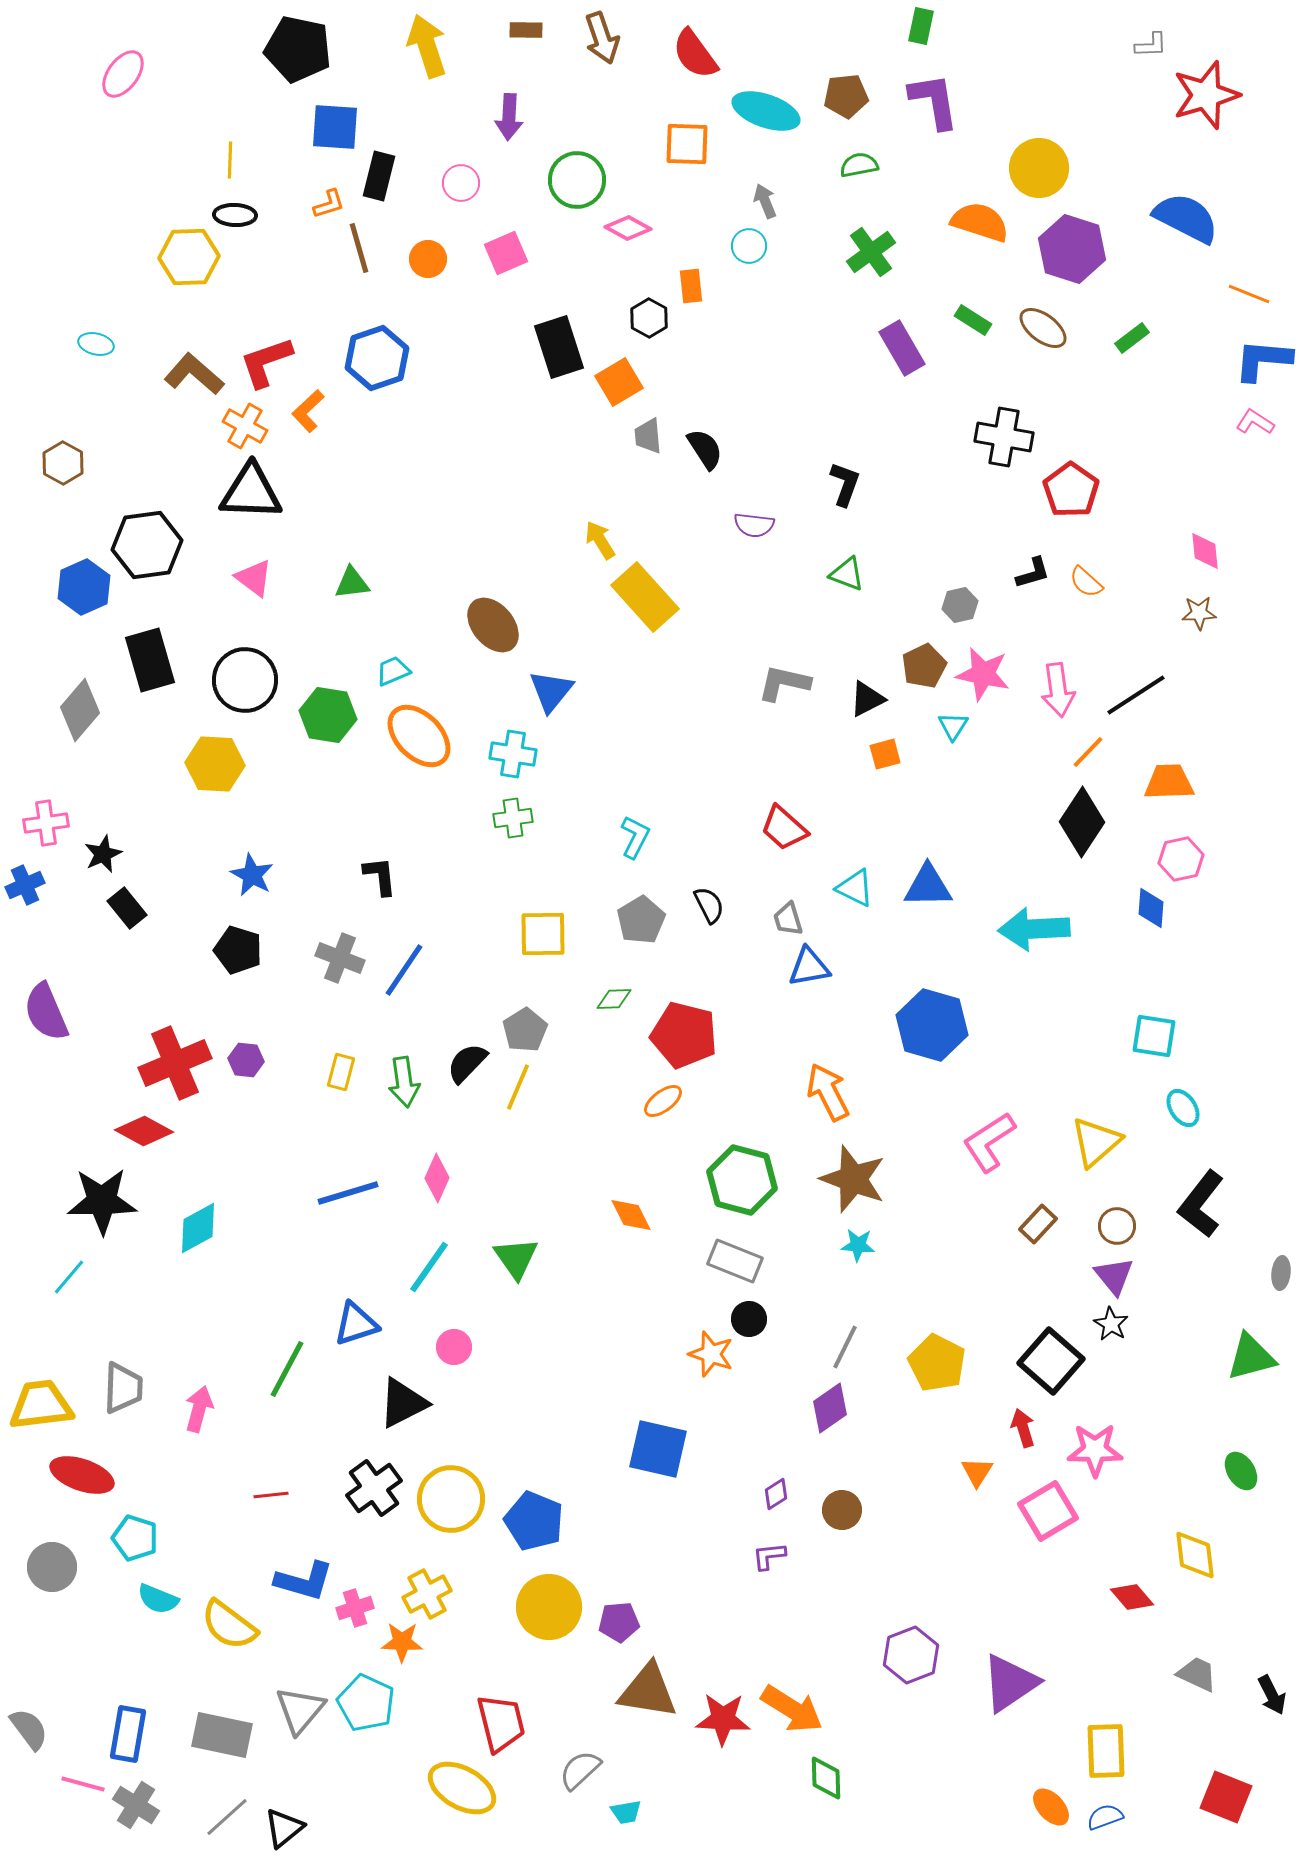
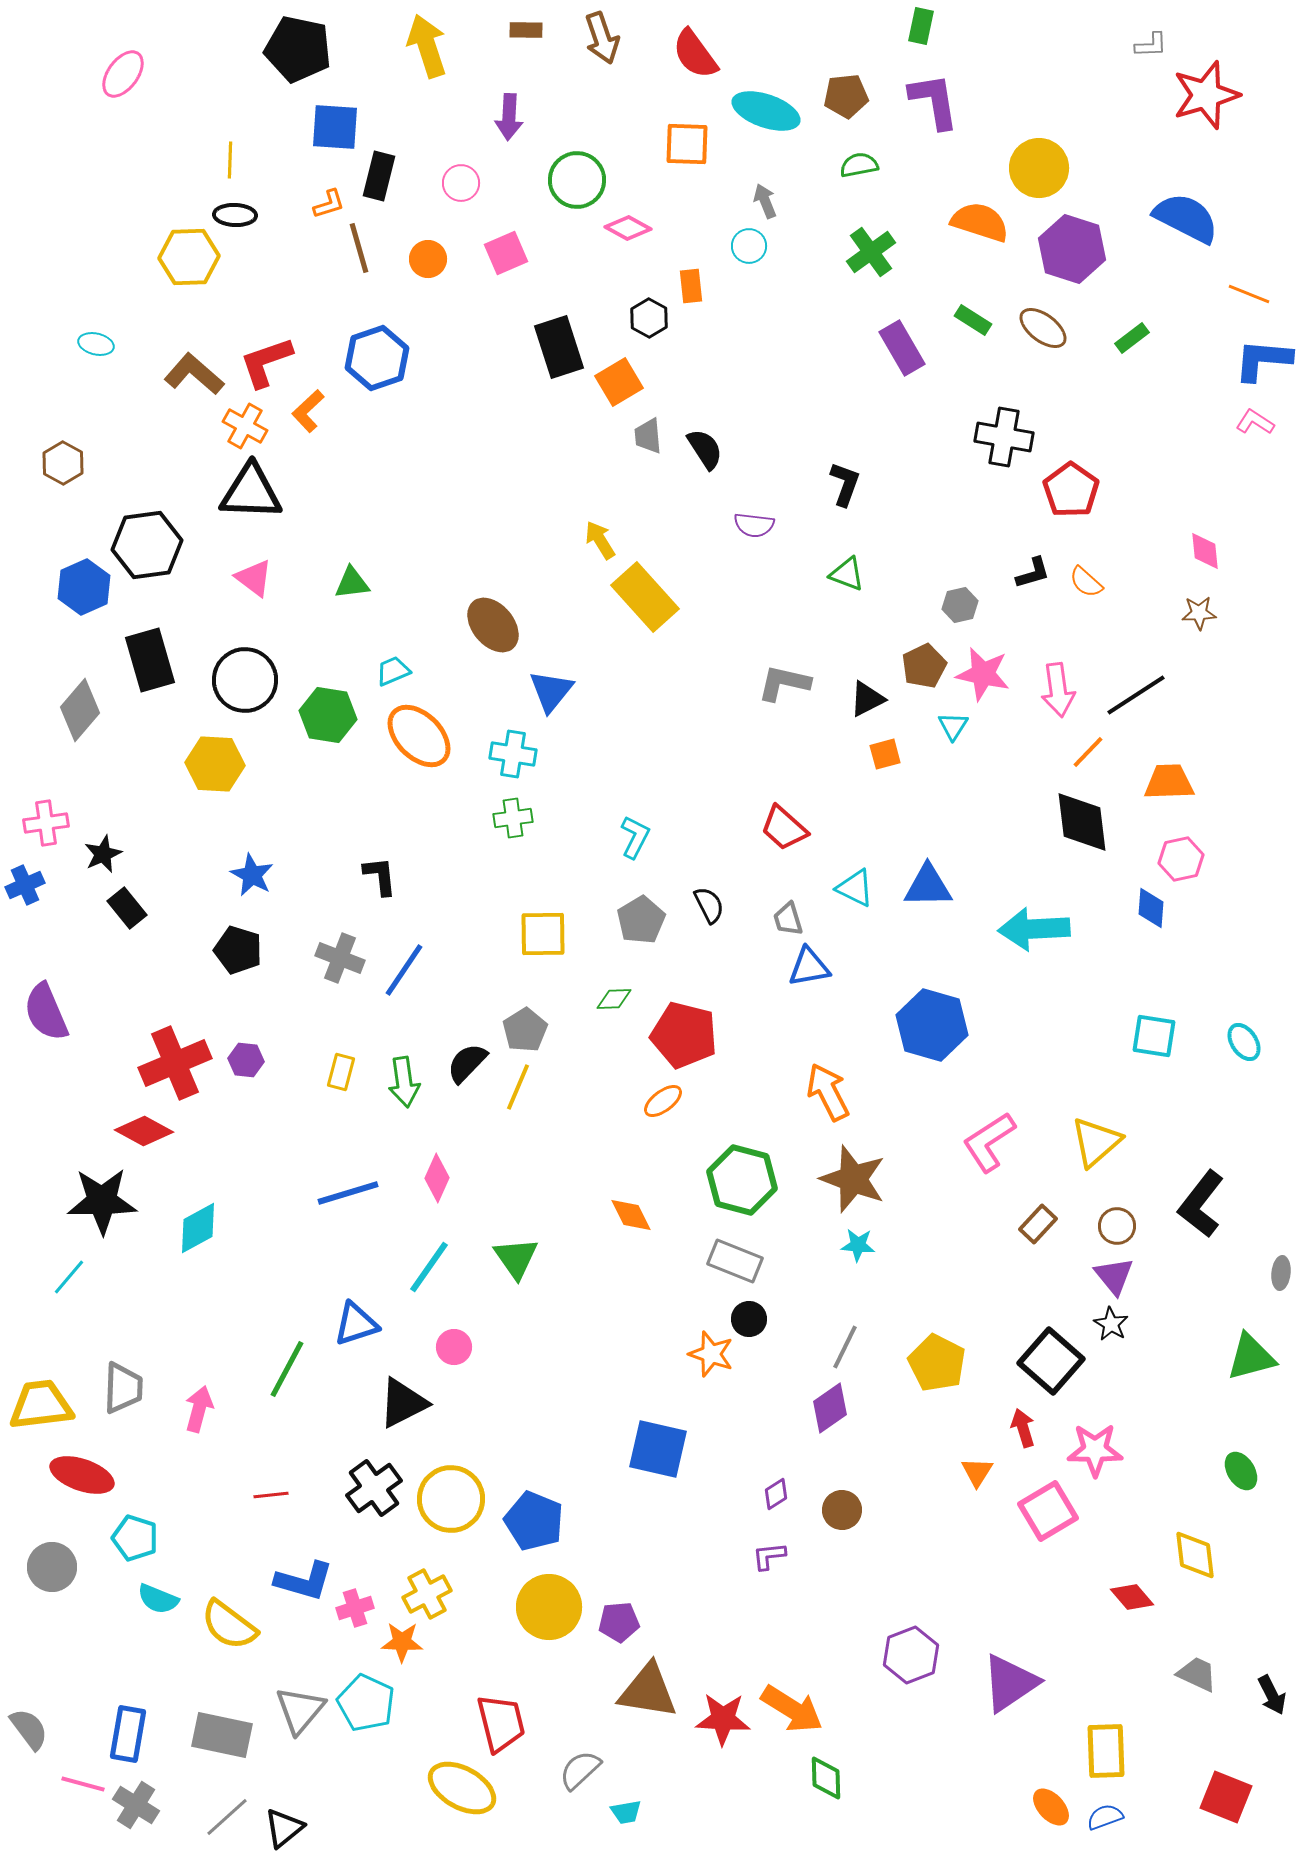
black diamond at (1082, 822): rotated 40 degrees counterclockwise
cyan ellipse at (1183, 1108): moved 61 px right, 66 px up
